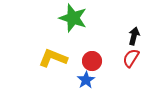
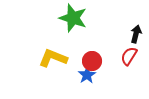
black arrow: moved 2 px right, 2 px up
red semicircle: moved 2 px left, 2 px up
blue star: moved 1 px right, 5 px up
